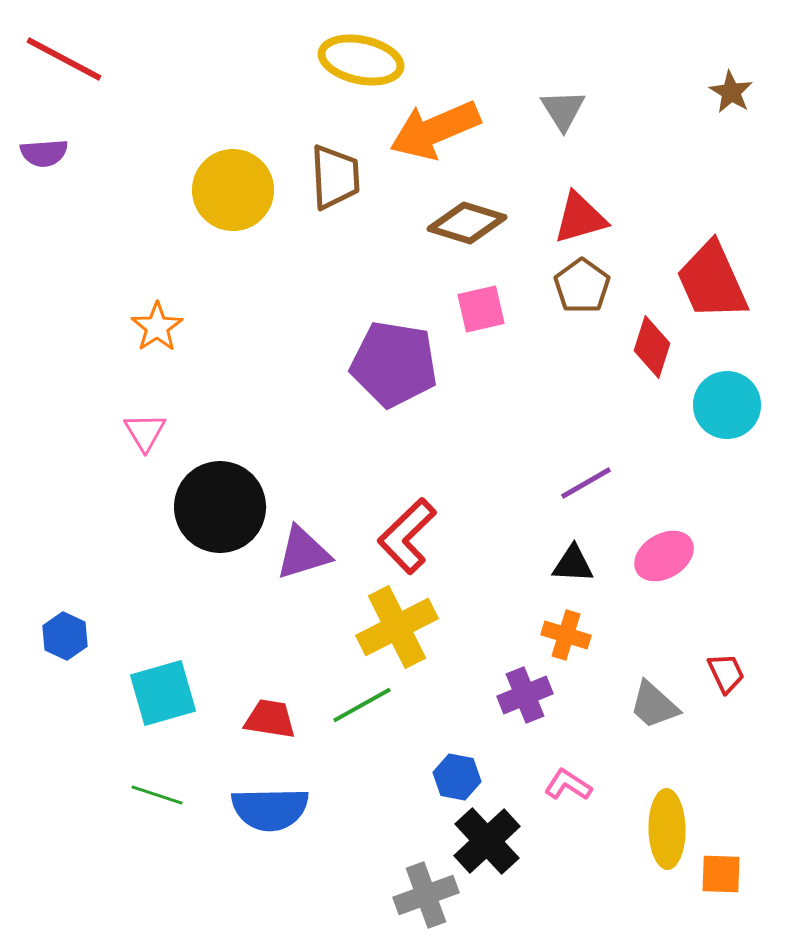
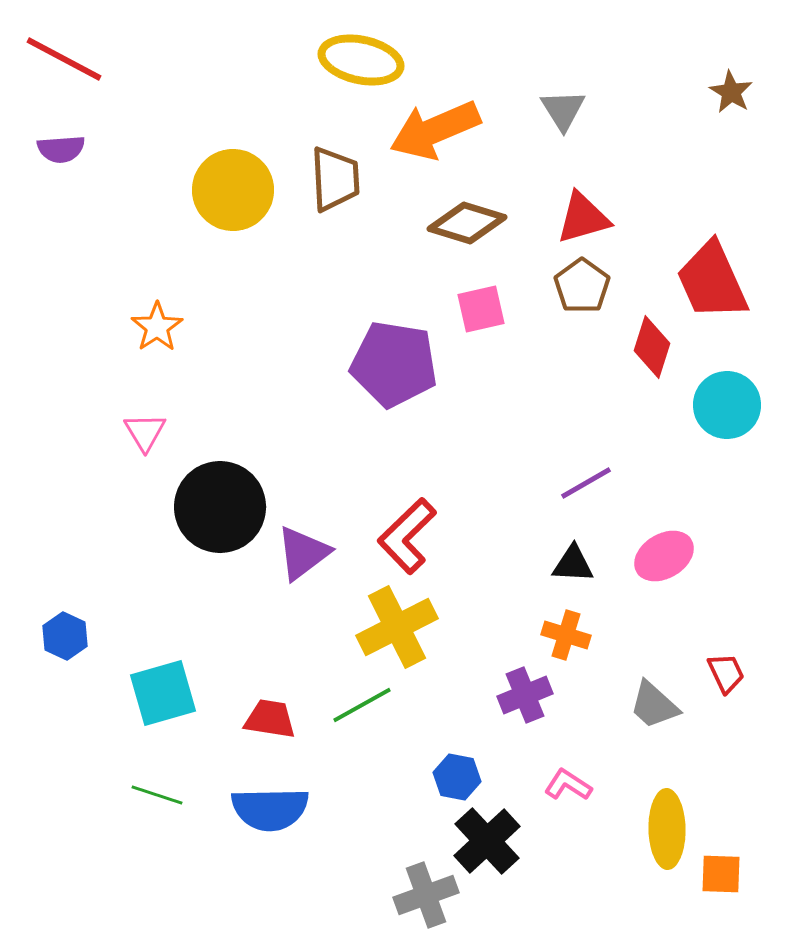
purple semicircle at (44, 153): moved 17 px right, 4 px up
brown trapezoid at (335, 177): moved 2 px down
red triangle at (580, 218): moved 3 px right
purple triangle at (303, 553): rotated 20 degrees counterclockwise
